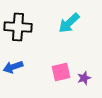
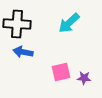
black cross: moved 1 px left, 3 px up
blue arrow: moved 10 px right, 15 px up; rotated 30 degrees clockwise
purple star: rotated 24 degrees clockwise
